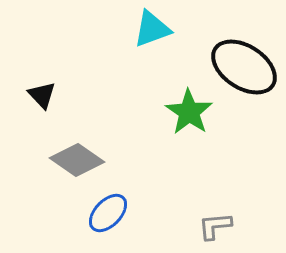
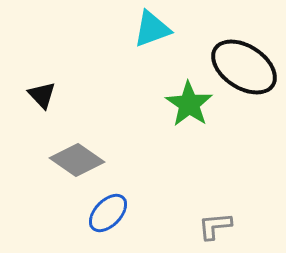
green star: moved 8 px up
